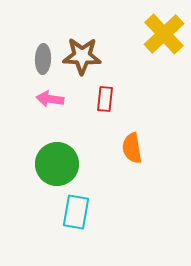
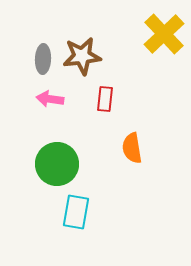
brown star: rotated 9 degrees counterclockwise
